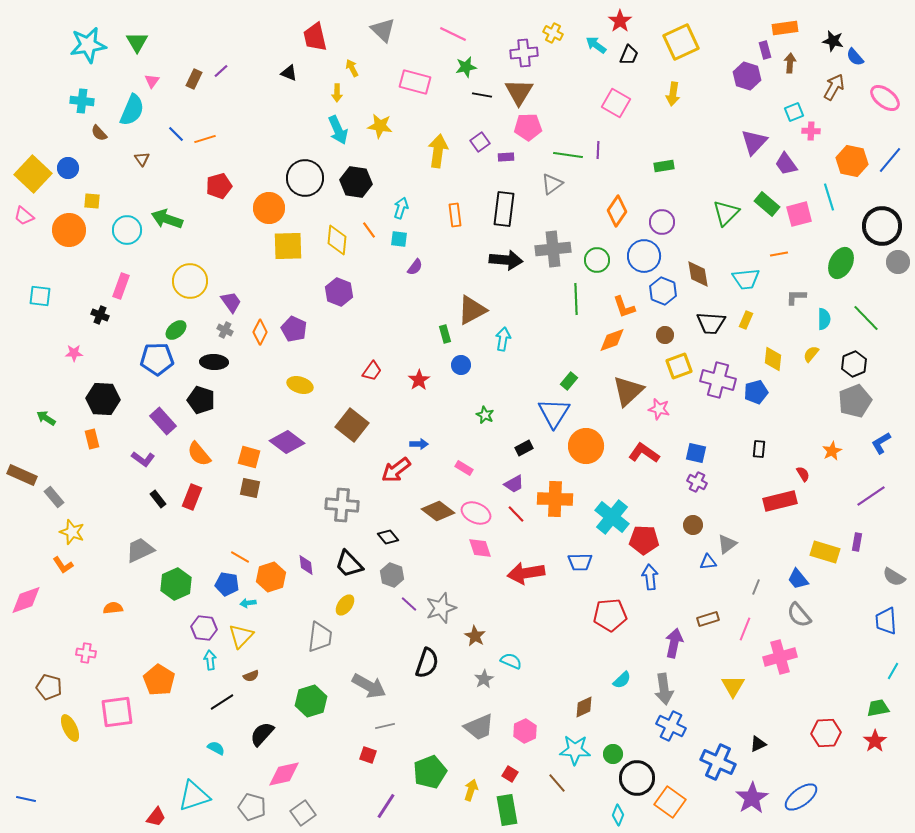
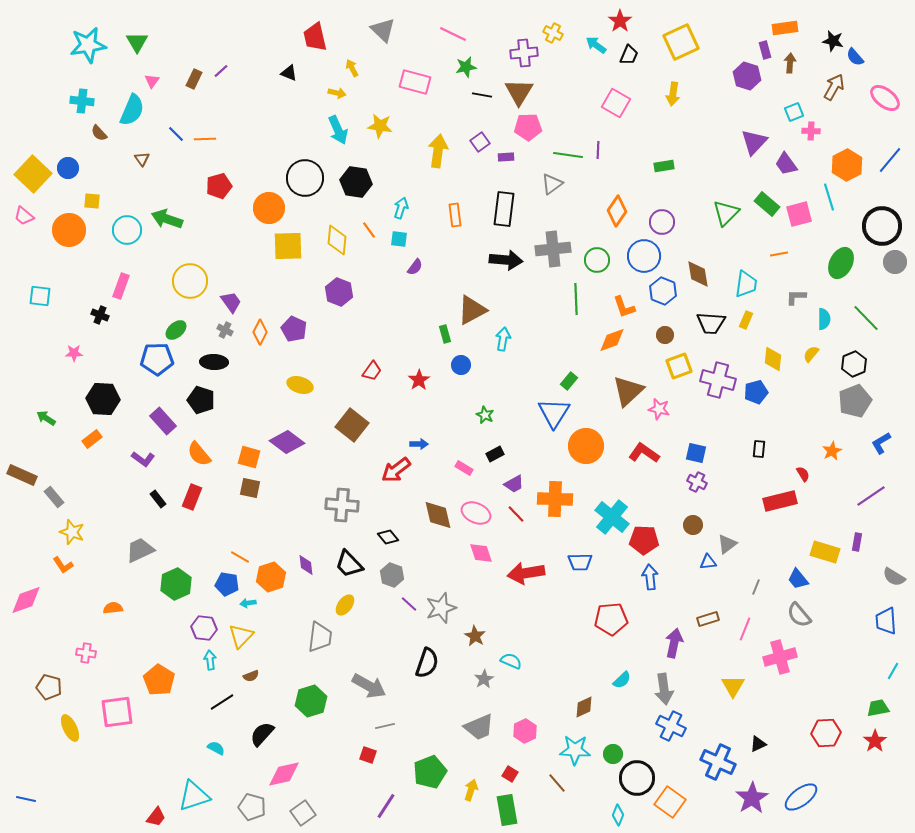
yellow arrow at (337, 93): rotated 78 degrees counterclockwise
orange line at (205, 139): rotated 15 degrees clockwise
orange hexagon at (852, 161): moved 5 px left, 4 px down; rotated 20 degrees clockwise
gray circle at (898, 262): moved 3 px left
cyan trapezoid at (746, 279): moved 5 px down; rotated 76 degrees counterclockwise
orange rectangle at (92, 439): rotated 66 degrees clockwise
black rectangle at (524, 448): moved 29 px left, 6 px down
brown diamond at (438, 511): moved 4 px down; rotated 40 degrees clockwise
pink diamond at (480, 548): moved 1 px right, 5 px down
red pentagon at (610, 615): moved 1 px right, 4 px down
